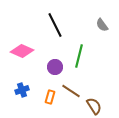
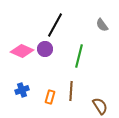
black line: rotated 55 degrees clockwise
purple circle: moved 10 px left, 18 px up
brown line: rotated 60 degrees clockwise
brown semicircle: moved 6 px right
